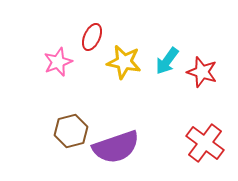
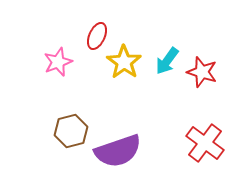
red ellipse: moved 5 px right, 1 px up
yellow star: rotated 24 degrees clockwise
purple semicircle: moved 2 px right, 4 px down
